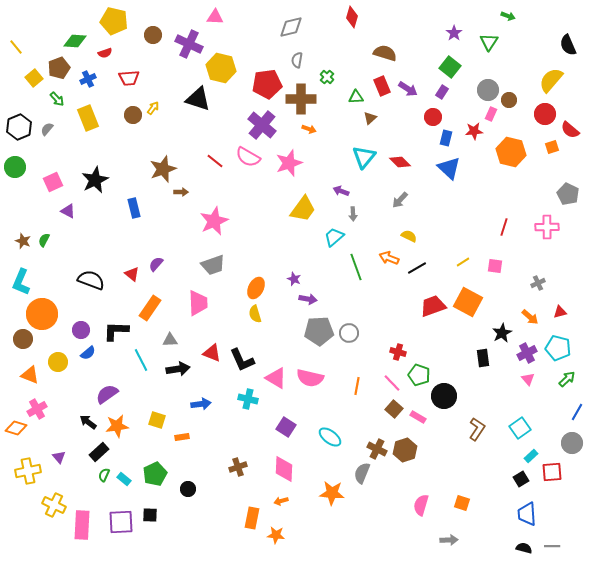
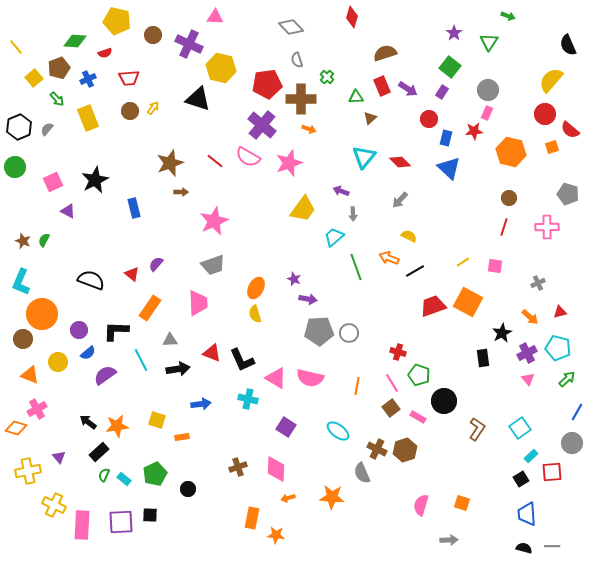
yellow pentagon at (114, 21): moved 3 px right
gray diamond at (291, 27): rotated 60 degrees clockwise
brown semicircle at (385, 53): rotated 35 degrees counterclockwise
gray semicircle at (297, 60): rotated 28 degrees counterclockwise
brown circle at (509, 100): moved 98 px down
pink rectangle at (491, 114): moved 4 px left, 1 px up
brown circle at (133, 115): moved 3 px left, 4 px up
red circle at (433, 117): moved 4 px left, 2 px down
brown star at (163, 169): moved 7 px right, 6 px up
gray pentagon at (568, 194): rotated 10 degrees counterclockwise
black line at (417, 268): moved 2 px left, 3 px down
purple circle at (81, 330): moved 2 px left
pink line at (392, 383): rotated 12 degrees clockwise
purple semicircle at (107, 394): moved 2 px left, 19 px up
black circle at (444, 396): moved 5 px down
brown square at (394, 409): moved 3 px left, 1 px up; rotated 12 degrees clockwise
cyan ellipse at (330, 437): moved 8 px right, 6 px up
pink diamond at (284, 469): moved 8 px left
gray semicircle at (362, 473): rotated 45 degrees counterclockwise
orange star at (332, 493): moved 4 px down
orange arrow at (281, 501): moved 7 px right, 3 px up
